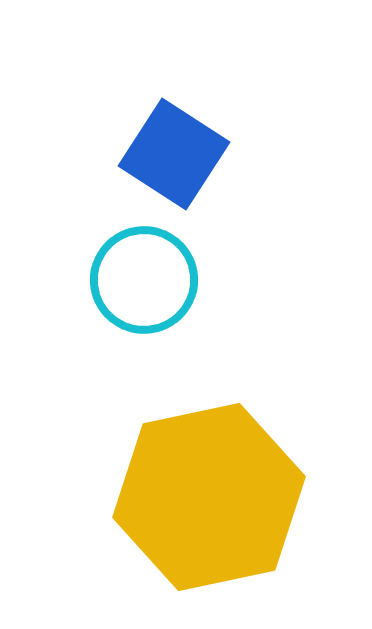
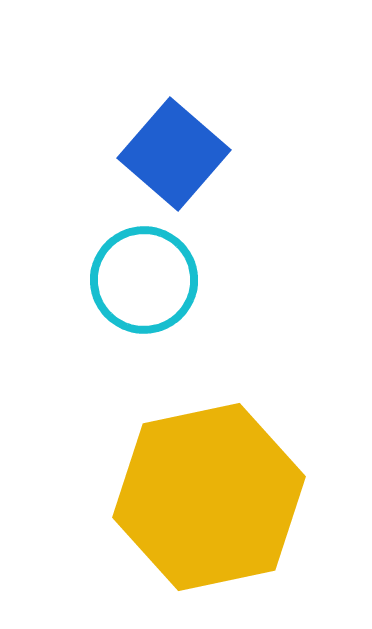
blue square: rotated 8 degrees clockwise
